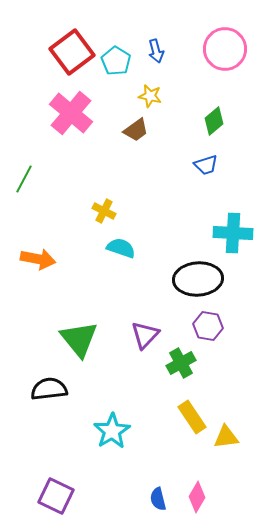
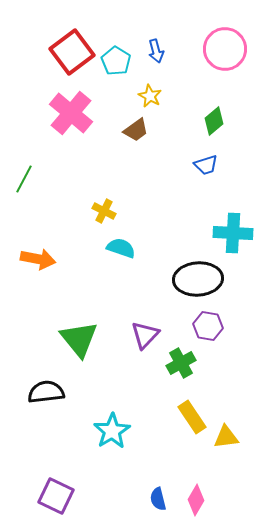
yellow star: rotated 15 degrees clockwise
black semicircle: moved 3 px left, 3 px down
pink diamond: moved 1 px left, 3 px down
